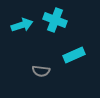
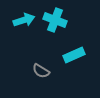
cyan arrow: moved 2 px right, 5 px up
gray semicircle: rotated 24 degrees clockwise
